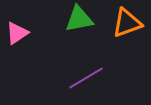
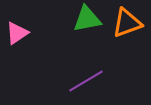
green triangle: moved 8 px right
purple line: moved 3 px down
